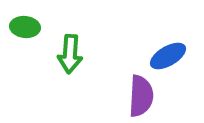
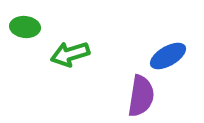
green arrow: rotated 69 degrees clockwise
purple semicircle: rotated 6 degrees clockwise
